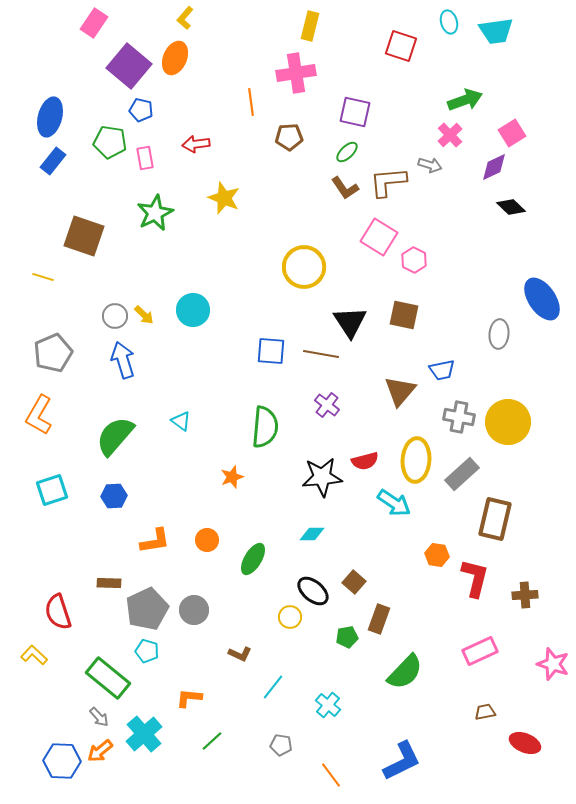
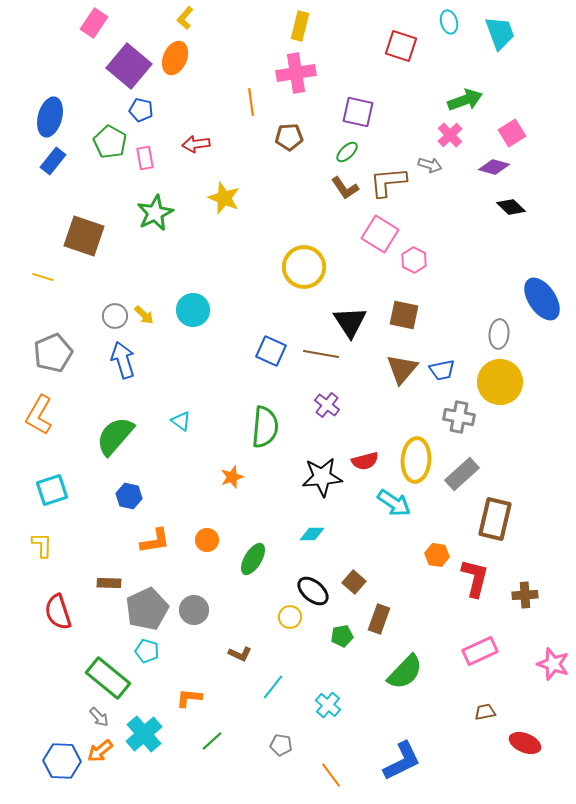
yellow rectangle at (310, 26): moved 10 px left
cyan trapezoid at (496, 31): moved 4 px right, 2 px down; rotated 102 degrees counterclockwise
purple square at (355, 112): moved 3 px right
green pentagon at (110, 142): rotated 20 degrees clockwise
purple diamond at (494, 167): rotated 40 degrees clockwise
pink square at (379, 237): moved 1 px right, 3 px up
blue square at (271, 351): rotated 20 degrees clockwise
brown triangle at (400, 391): moved 2 px right, 22 px up
yellow circle at (508, 422): moved 8 px left, 40 px up
blue hexagon at (114, 496): moved 15 px right; rotated 15 degrees clockwise
green pentagon at (347, 637): moved 5 px left, 1 px up
yellow L-shape at (34, 655): moved 8 px right, 110 px up; rotated 48 degrees clockwise
